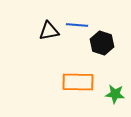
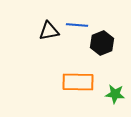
black hexagon: rotated 20 degrees clockwise
